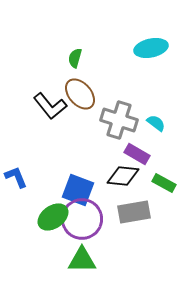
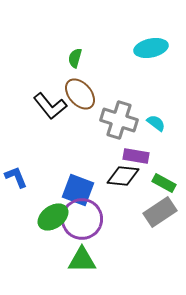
purple rectangle: moved 1 px left, 2 px down; rotated 20 degrees counterclockwise
gray rectangle: moved 26 px right; rotated 24 degrees counterclockwise
